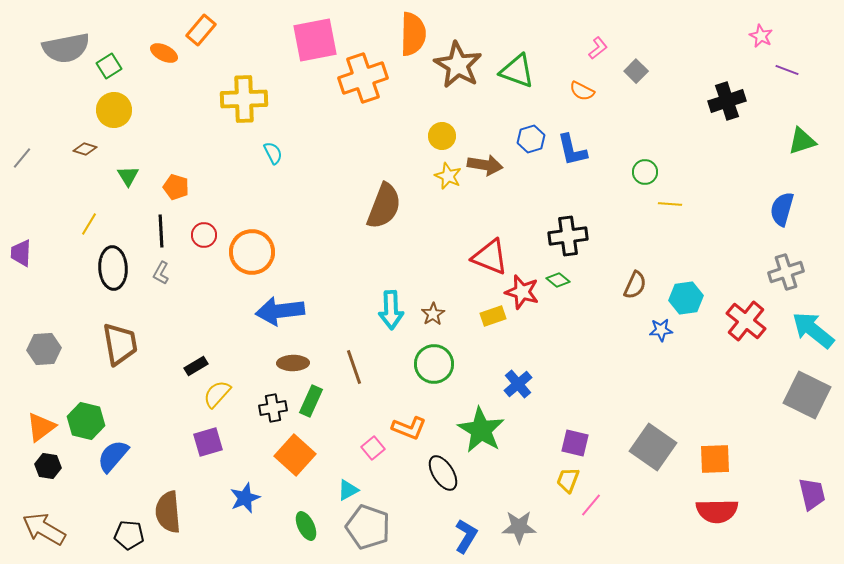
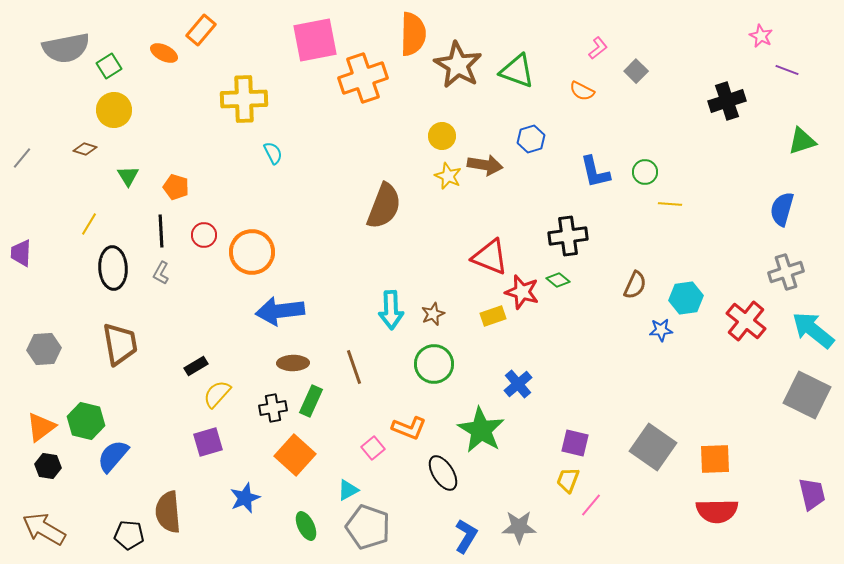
blue L-shape at (572, 150): moved 23 px right, 22 px down
brown star at (433, 314): rotated 10 degrees clockwise
